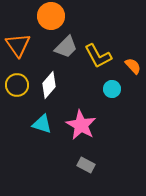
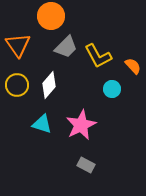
pink star: rotated 16 degrees clockwise
